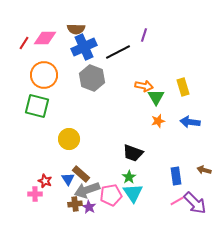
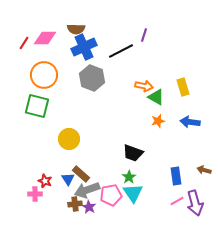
black line: moved 3 px right, 1 px up
green triangle: rotated 30 degrees counterclockwise
purple arrow: rotated 30 degrees clockwise
